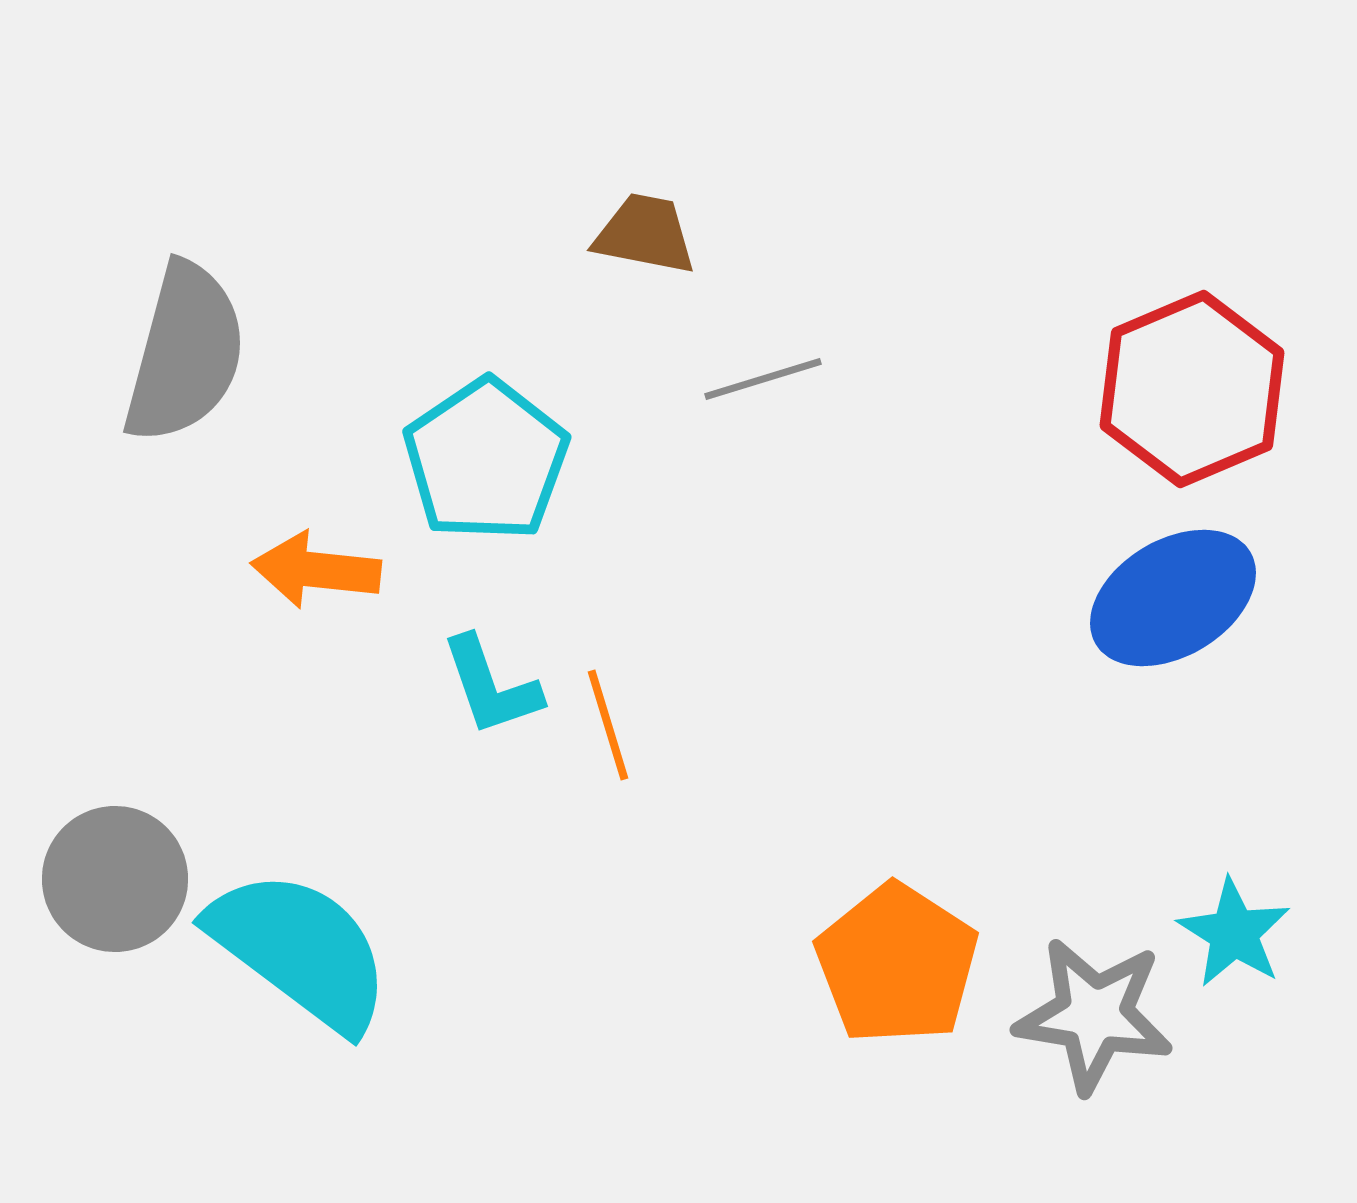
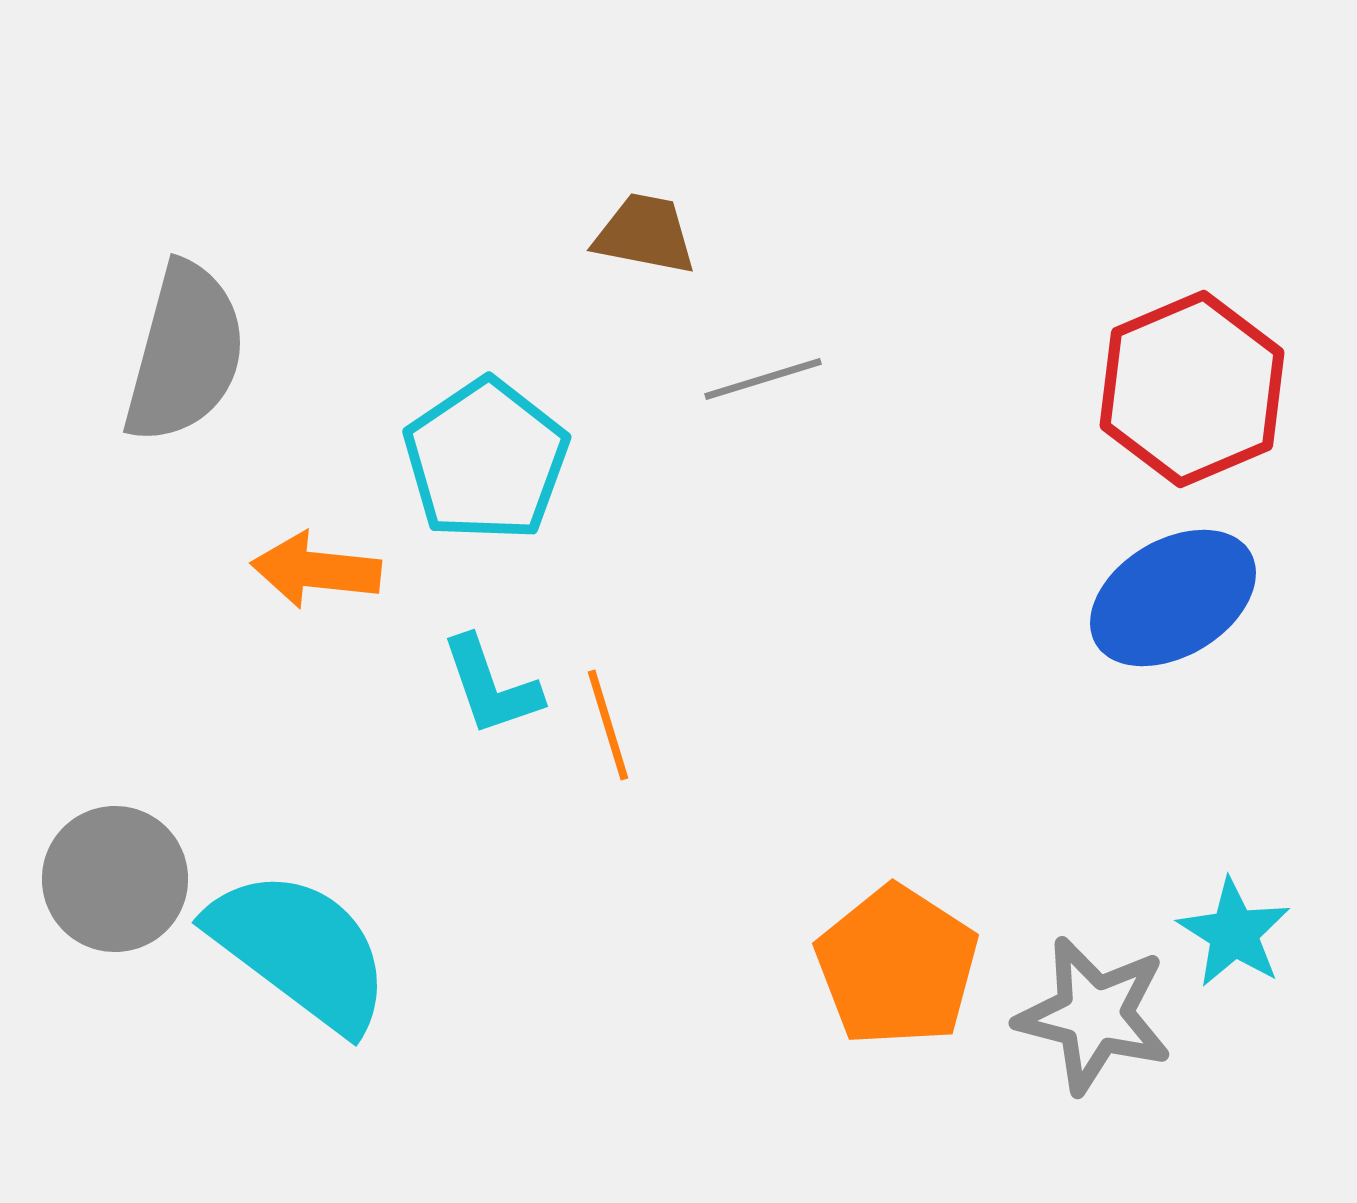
orange pentagon: moved 2 px down
gray star: rotated 5 degrees clockwise
